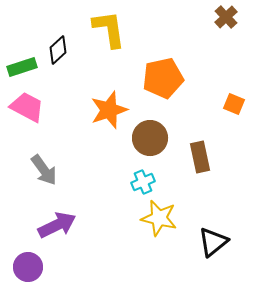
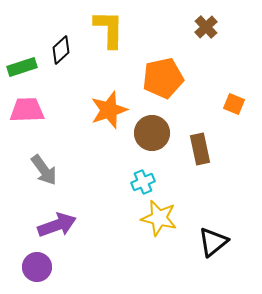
brown cross: moved 20 px left, 10 px down
yellow L-shape: rotated 9 degrees clockwise
black diamond: moved 3 px right
pink trapezoid: moved 3 px down; rotated 30 degrees counterclockwise
brown circle: moved 2 px right, 5 px up
brown rectangle: moved 8 px up
purple arrow: rotated 6 degrees clockwise
purple circle: moved 9 px right
